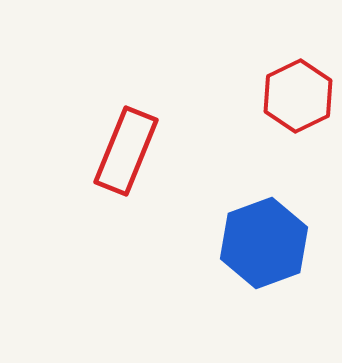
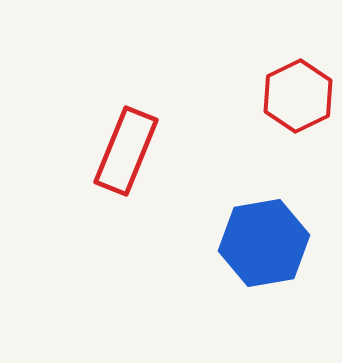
blue hexagon: rotated 10 degrees clockwise
